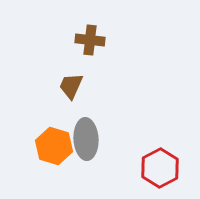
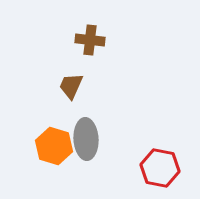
red hexagon: rotated 21 degrees counterclockwise
